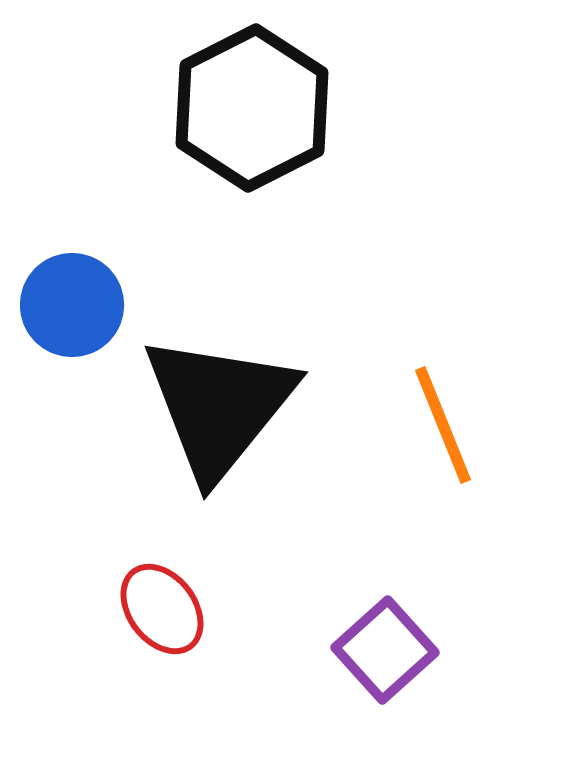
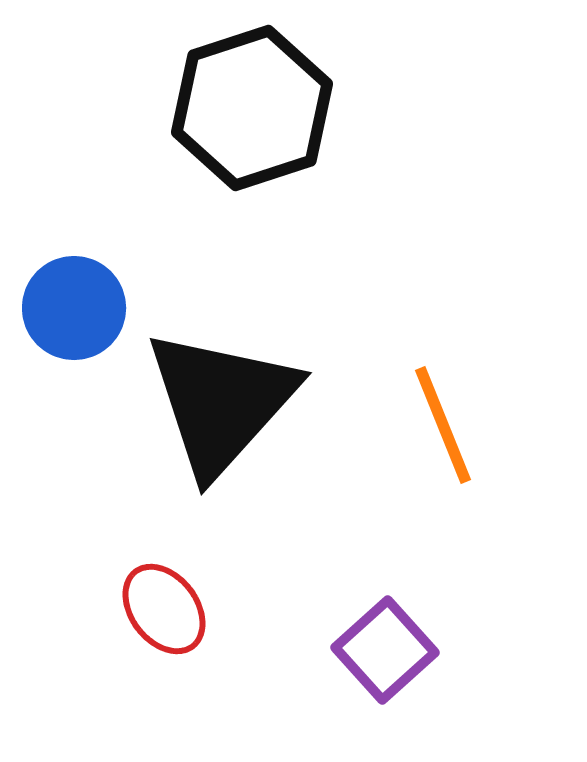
black hexagon: rotated 9 degrees clockwise
blue circle: moved 2 px right, 3 px down
black triangle: moved 2 px right, 4 px up; rotated 3 degrees clockwise
red ellipse: moved 2 px right
